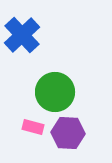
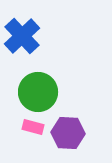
blue cross: moved 1 px down
green circle: moved 17 px left
